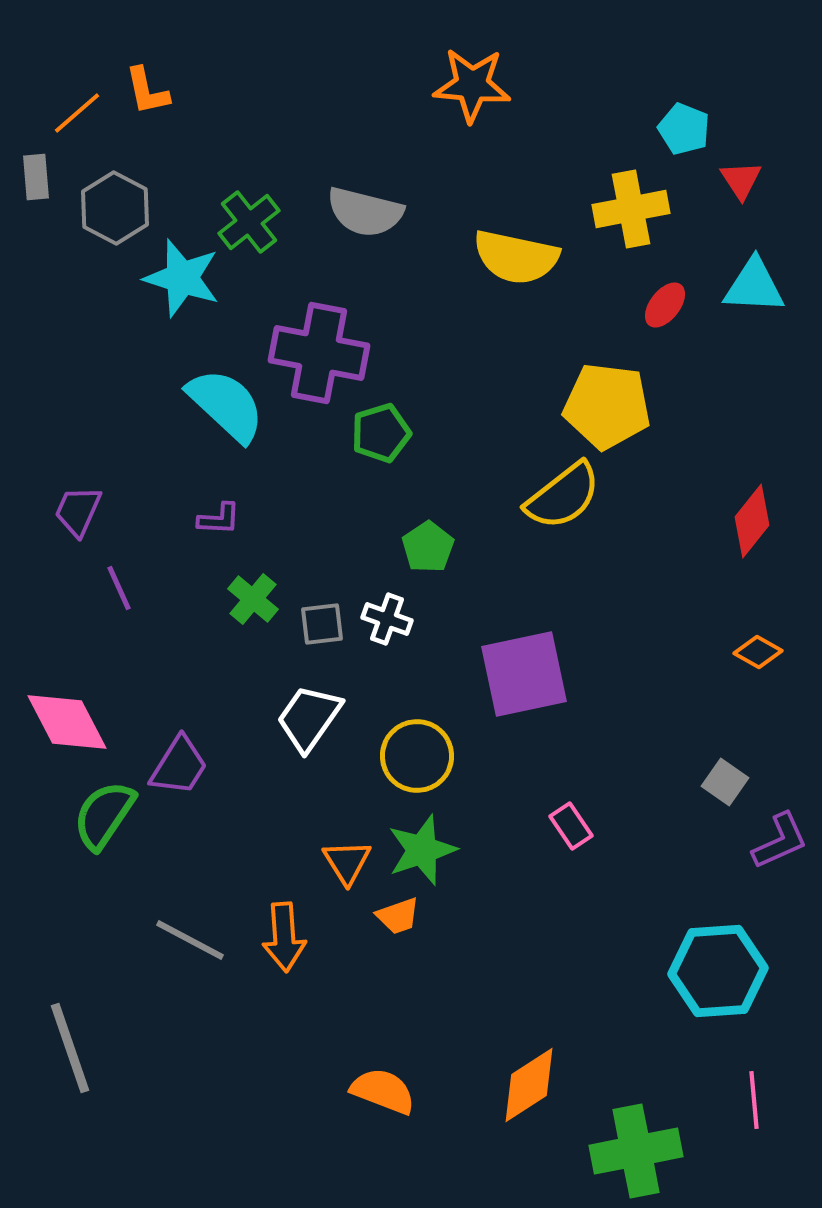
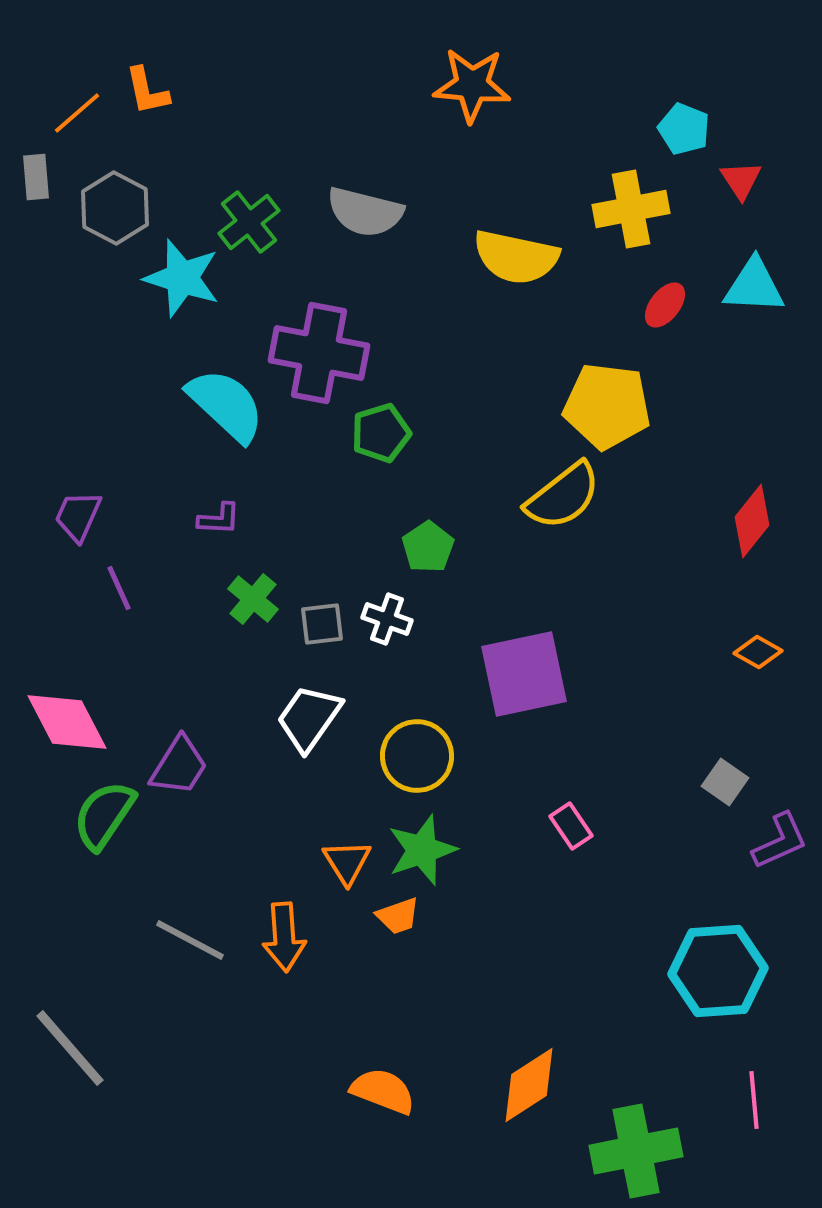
purple trapezoid at (78, 511): moved 5 px down
gray line at (70, 1048): rotated 22 degrees counterclockwise
